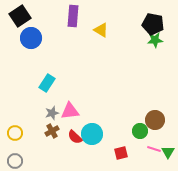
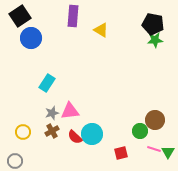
yellow circle: moved 8 px right, 1 px up
